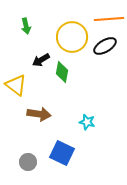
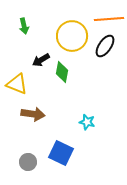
green arrow: moved 2 px left
yellow circle: moved 1 px up
black ellipse: rotated 25 degrees counterclockwise
yellow triangle: moved 1 px right, 1 px up; rotated 15 degrees counterclockwise
brown arrow: moved 6 px left
blue square: moved 1 px left
